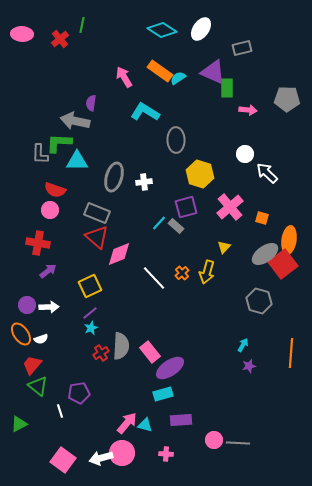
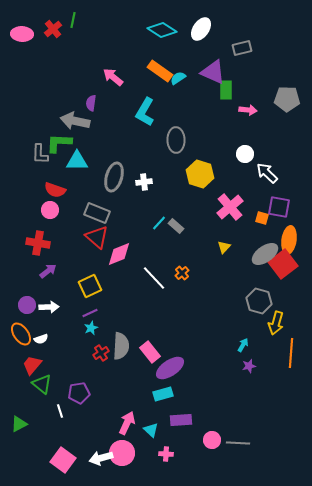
green line at (82, 25): moved 9 px left, 5 px up
red cross at (60, 39): moved 7 px left, 10 px up
pink arrow at (124, 77): moved 11 px left; rotated 20 degrees counterclockwise
green rectangle at (227, 88): moved 1 px left, 2 px down
cyan L-shape at (145, 112): rotated 92 degrees counterclockwise
purple square at (186, 207): moved 93 px right; rotated 25 degrees clockwise
yellow arrow at (207, 272): moved 69 px right, 51 px down
purple line at (90, 313): rotated 14 degrees clockwise
green triangle at (38, 386): moved 4 px right, 2 px up
pink arrow at (127, 423): rotated 15 degrees counterclockwise
cyan triangle at (145, 425): moved 6 px right, 5 px down; rotated 28 degrees clockwise
pink circle at (214, 440): moved 2 px left
